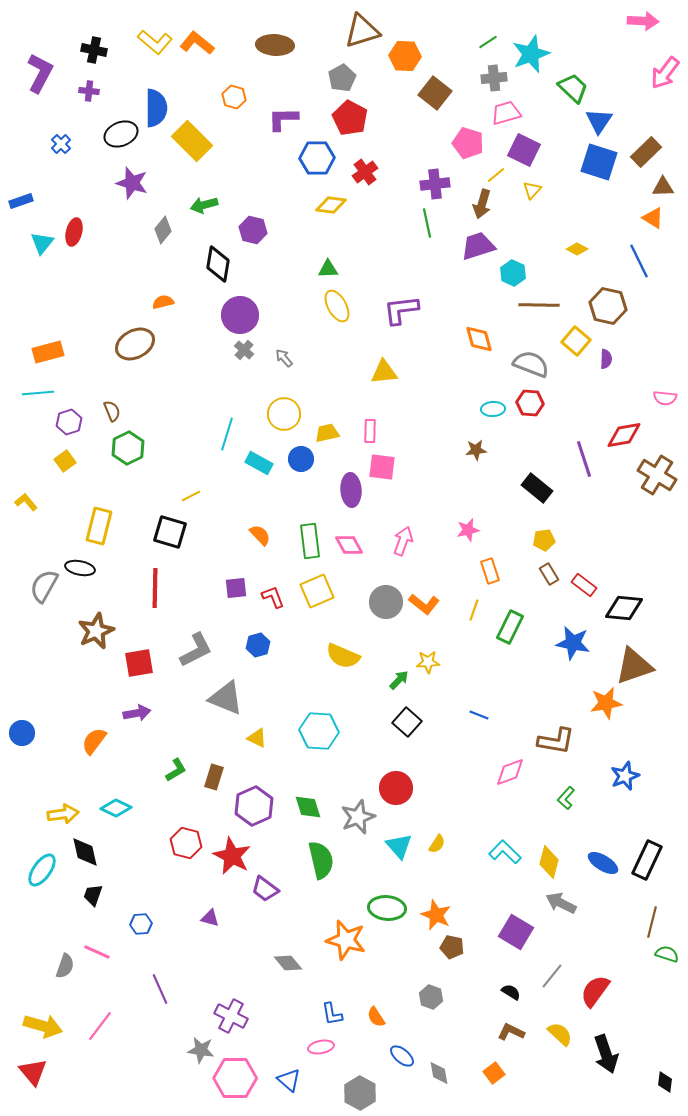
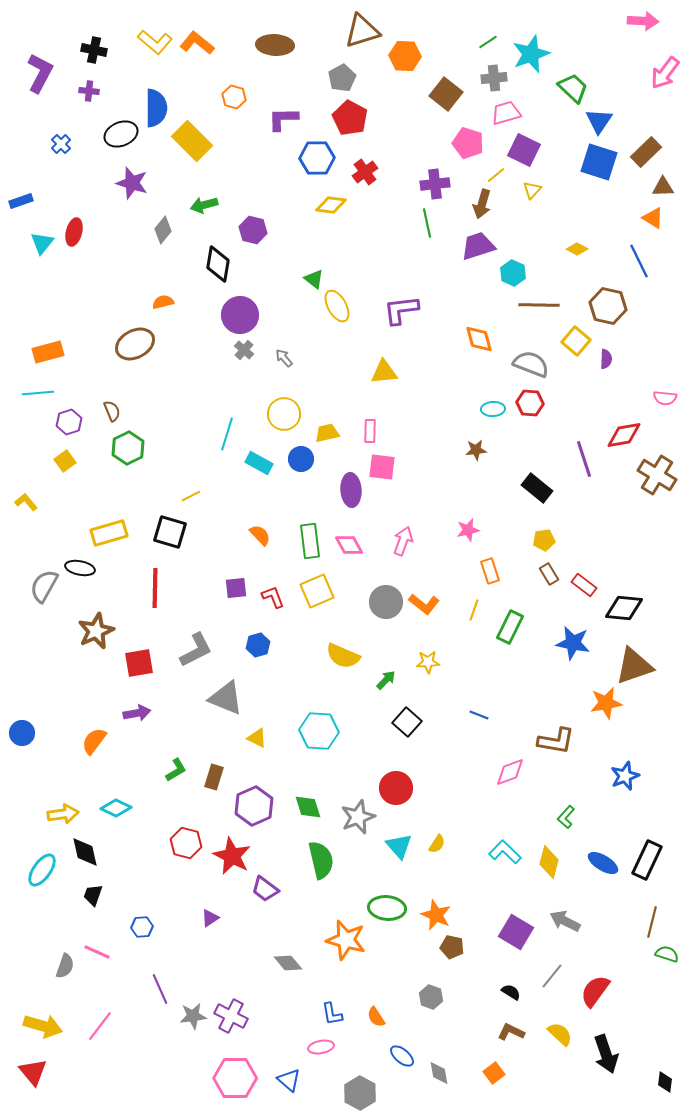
brown square at (435, 93): moved 11 px right, 1 px down
green triangle at (328, 269): moved 14 px left, 10 px down; rotated 40 degrees clockwise
yellow rectangle at (99, 526): moved 10 px right, 7 px down; rotated 60 degrees clockwise
green arrow at (399, 680): moved 13 px left
green L-shape at (566, 798): moved 19 px down
gray arrow at (561, 903): moved 4 px right, 18 px down
purple triangle at (210, 918): rotated 48 degrees counterclockwise
blue hexagon at (141, 924): moved 1 px right, 3 px down
gray star at (201, 1050): moved 8 px left, 34 px up; rotated 16 degrees counterclockwise
